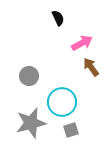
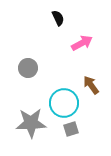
brown arrow: moved 18 px down
gray circle: moved 1 px left, 8 px up
cyan circle: moved 2 px right, 1 px down
gray star: rotated 12 degrees clockwise
gray square: moved 1 px up
